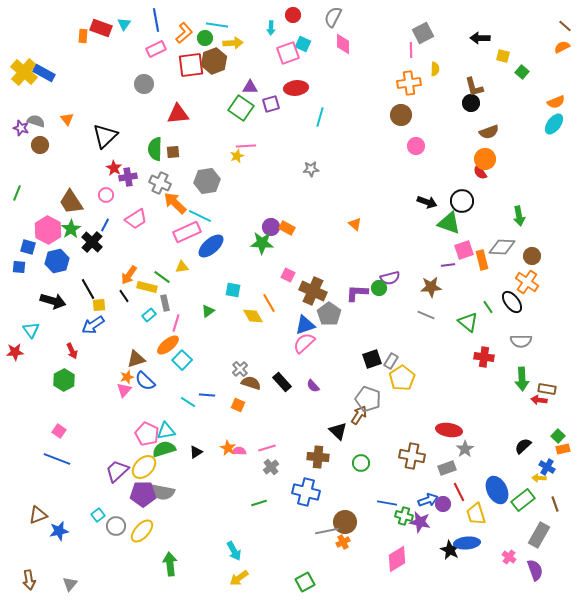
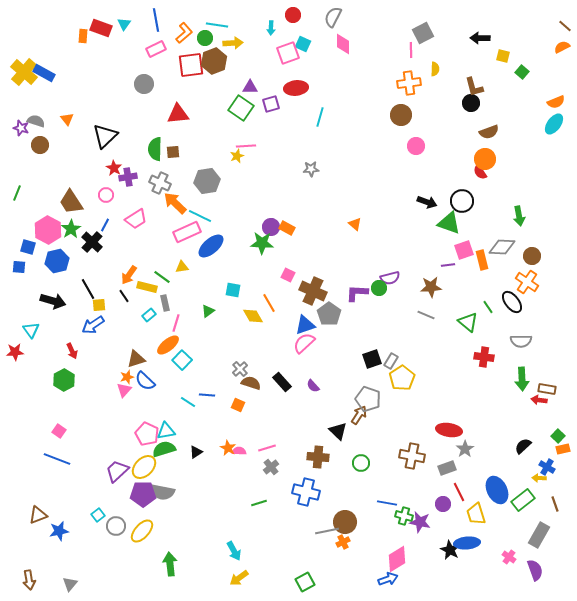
blue arrow at (428, 500): moved 40 px left, 79 px down
